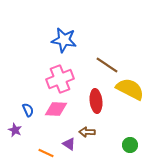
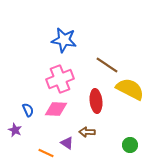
purple triangle: moved 2 px left, 1 px up
